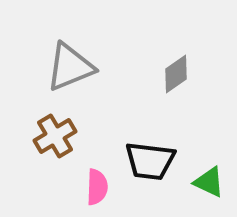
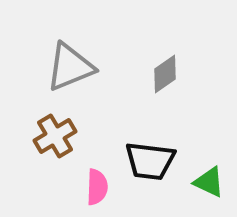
gray diamond: moved 11 px left
